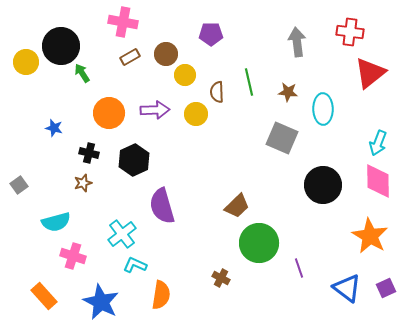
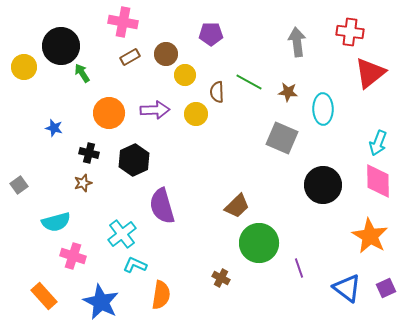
yellow circle at (26, 62): moved 2 px left, 5 px down
green line at (249, 82): rotated 48 degrees counterclockwise
